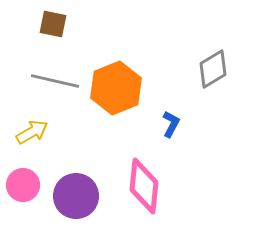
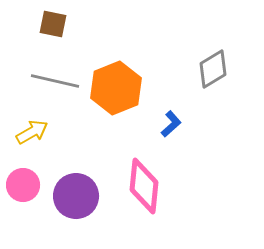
blue L-shape: rotated 20 degrees clockwise
